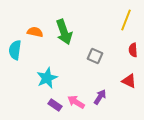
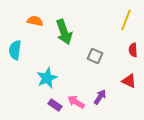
orange semicircle: moved 11 px up
